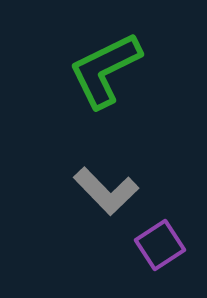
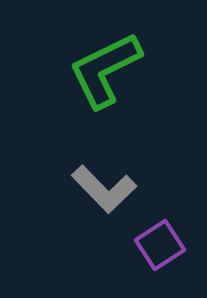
gray L-shape: moved 2 px left, 2 px up
